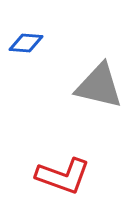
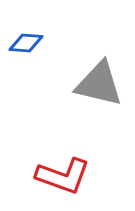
gray triangle: moved 2 px up
